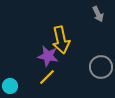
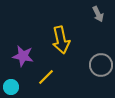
purple star: moved 25 px left
gray circle: moved 2 px up
yellow line: moved 1 px left
cyan circle: moved 1 px right, 1 px down
